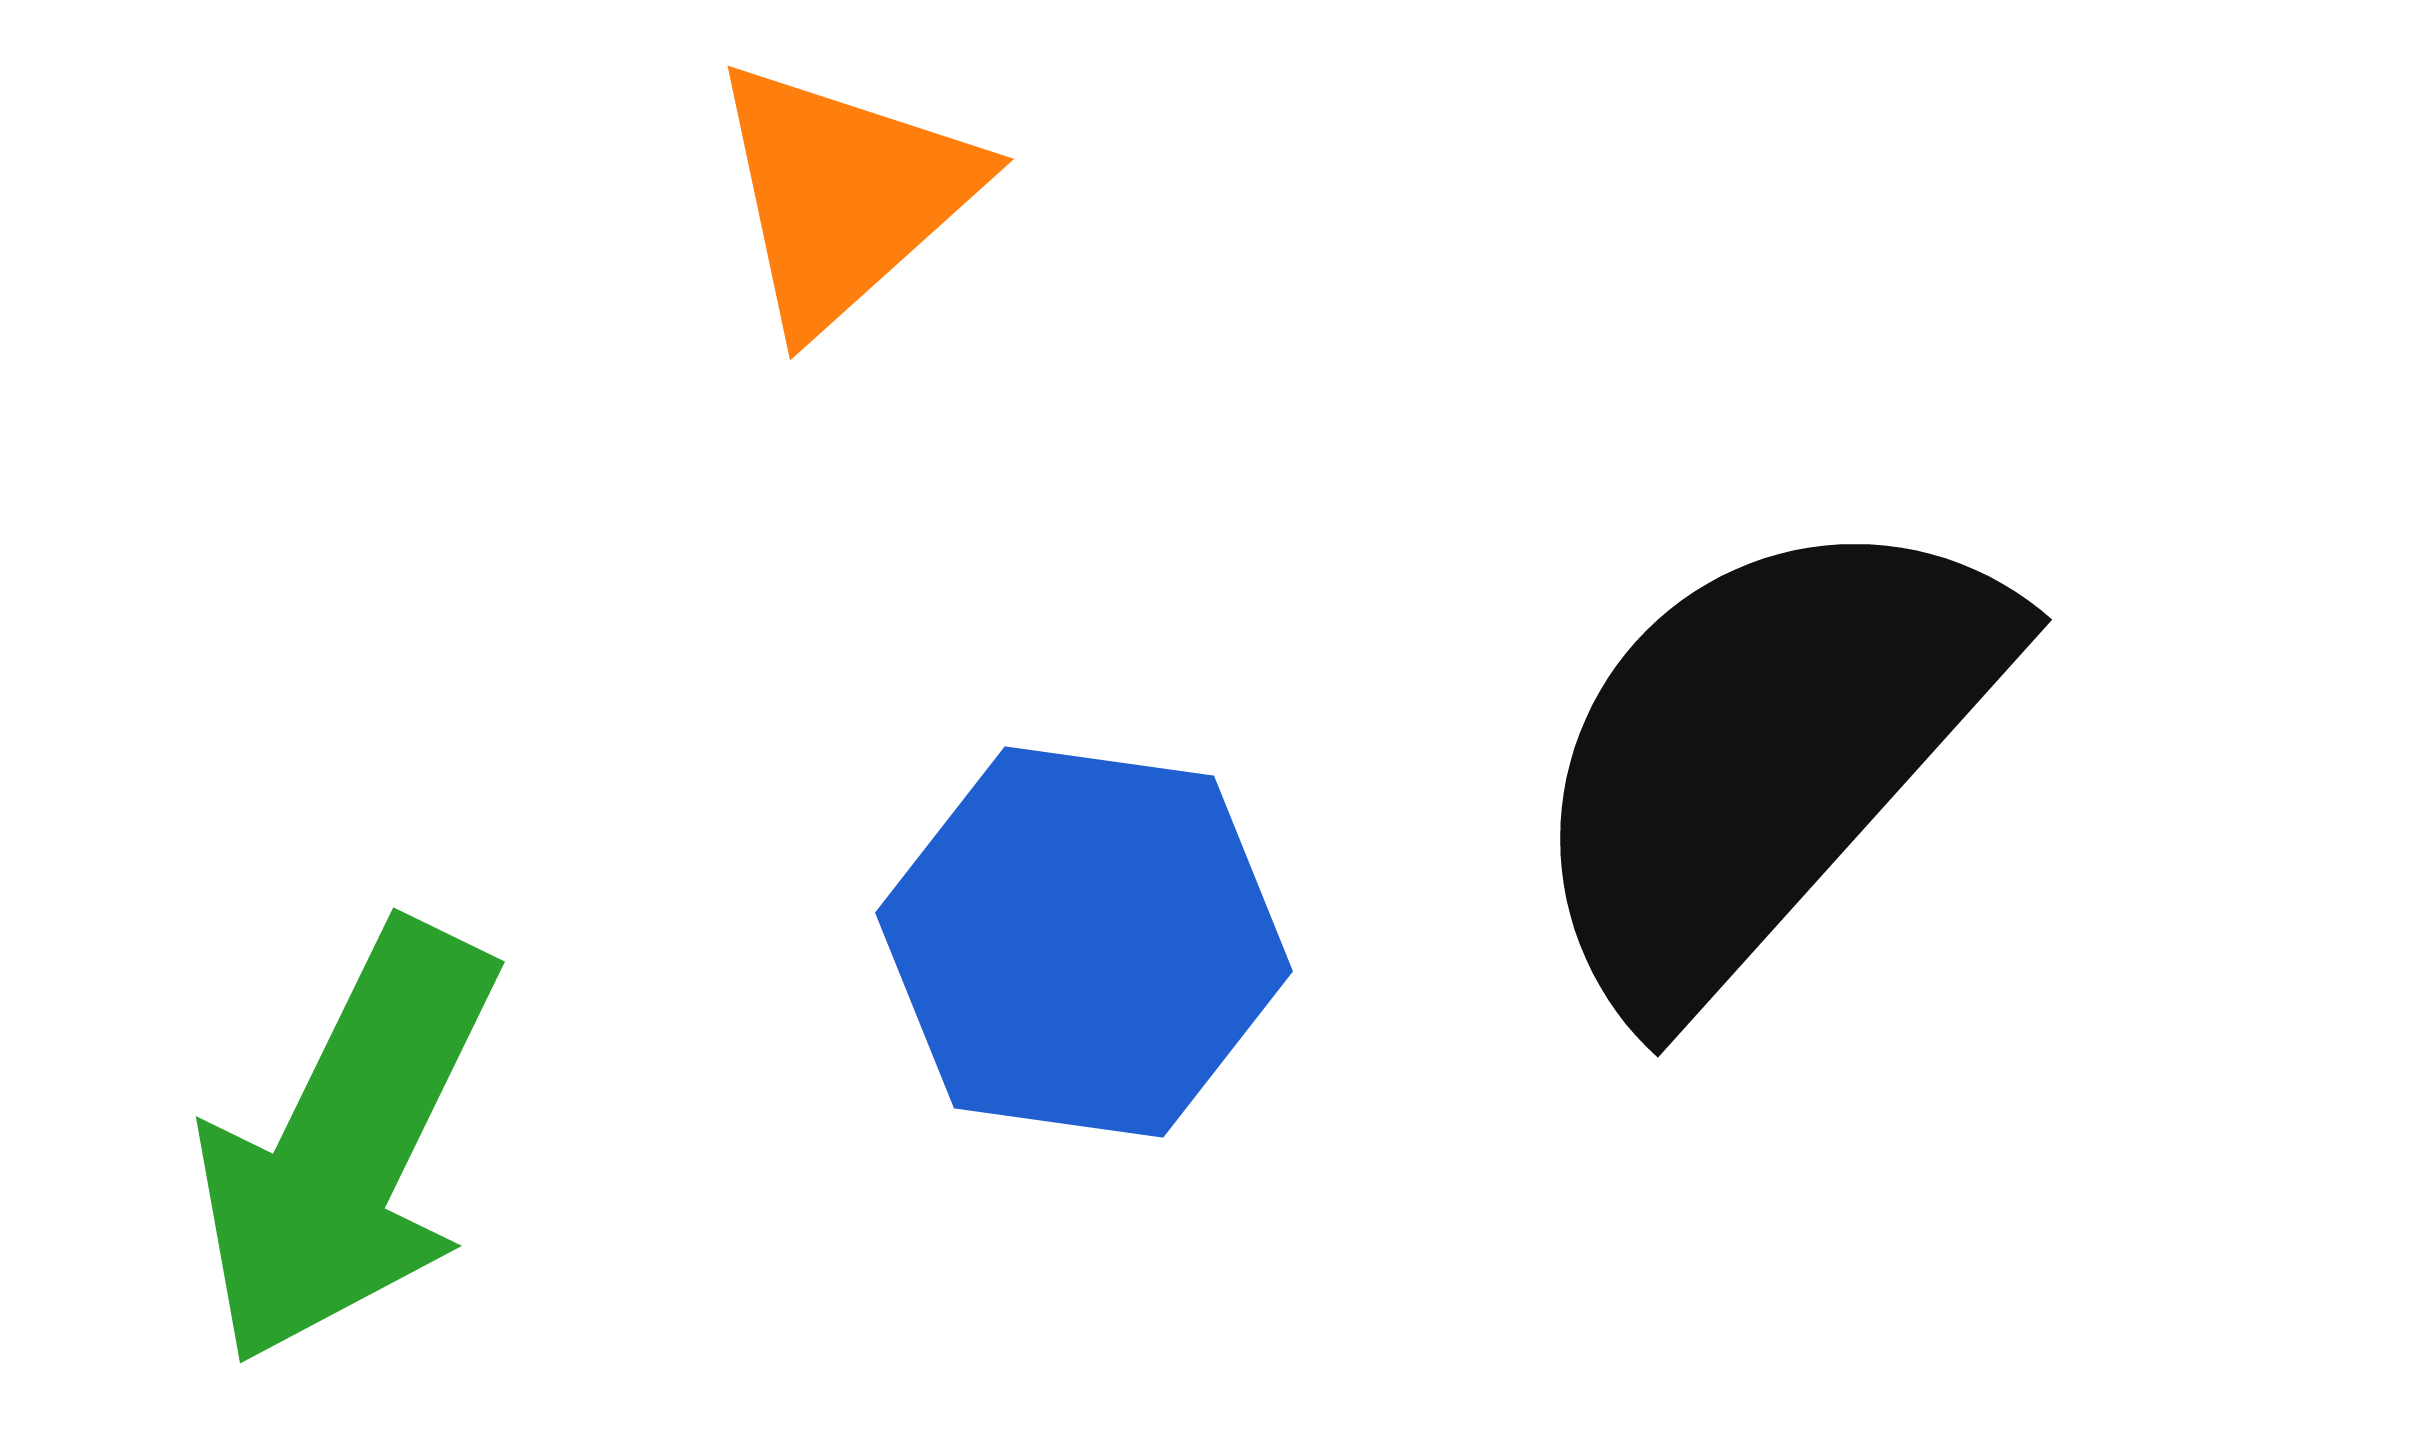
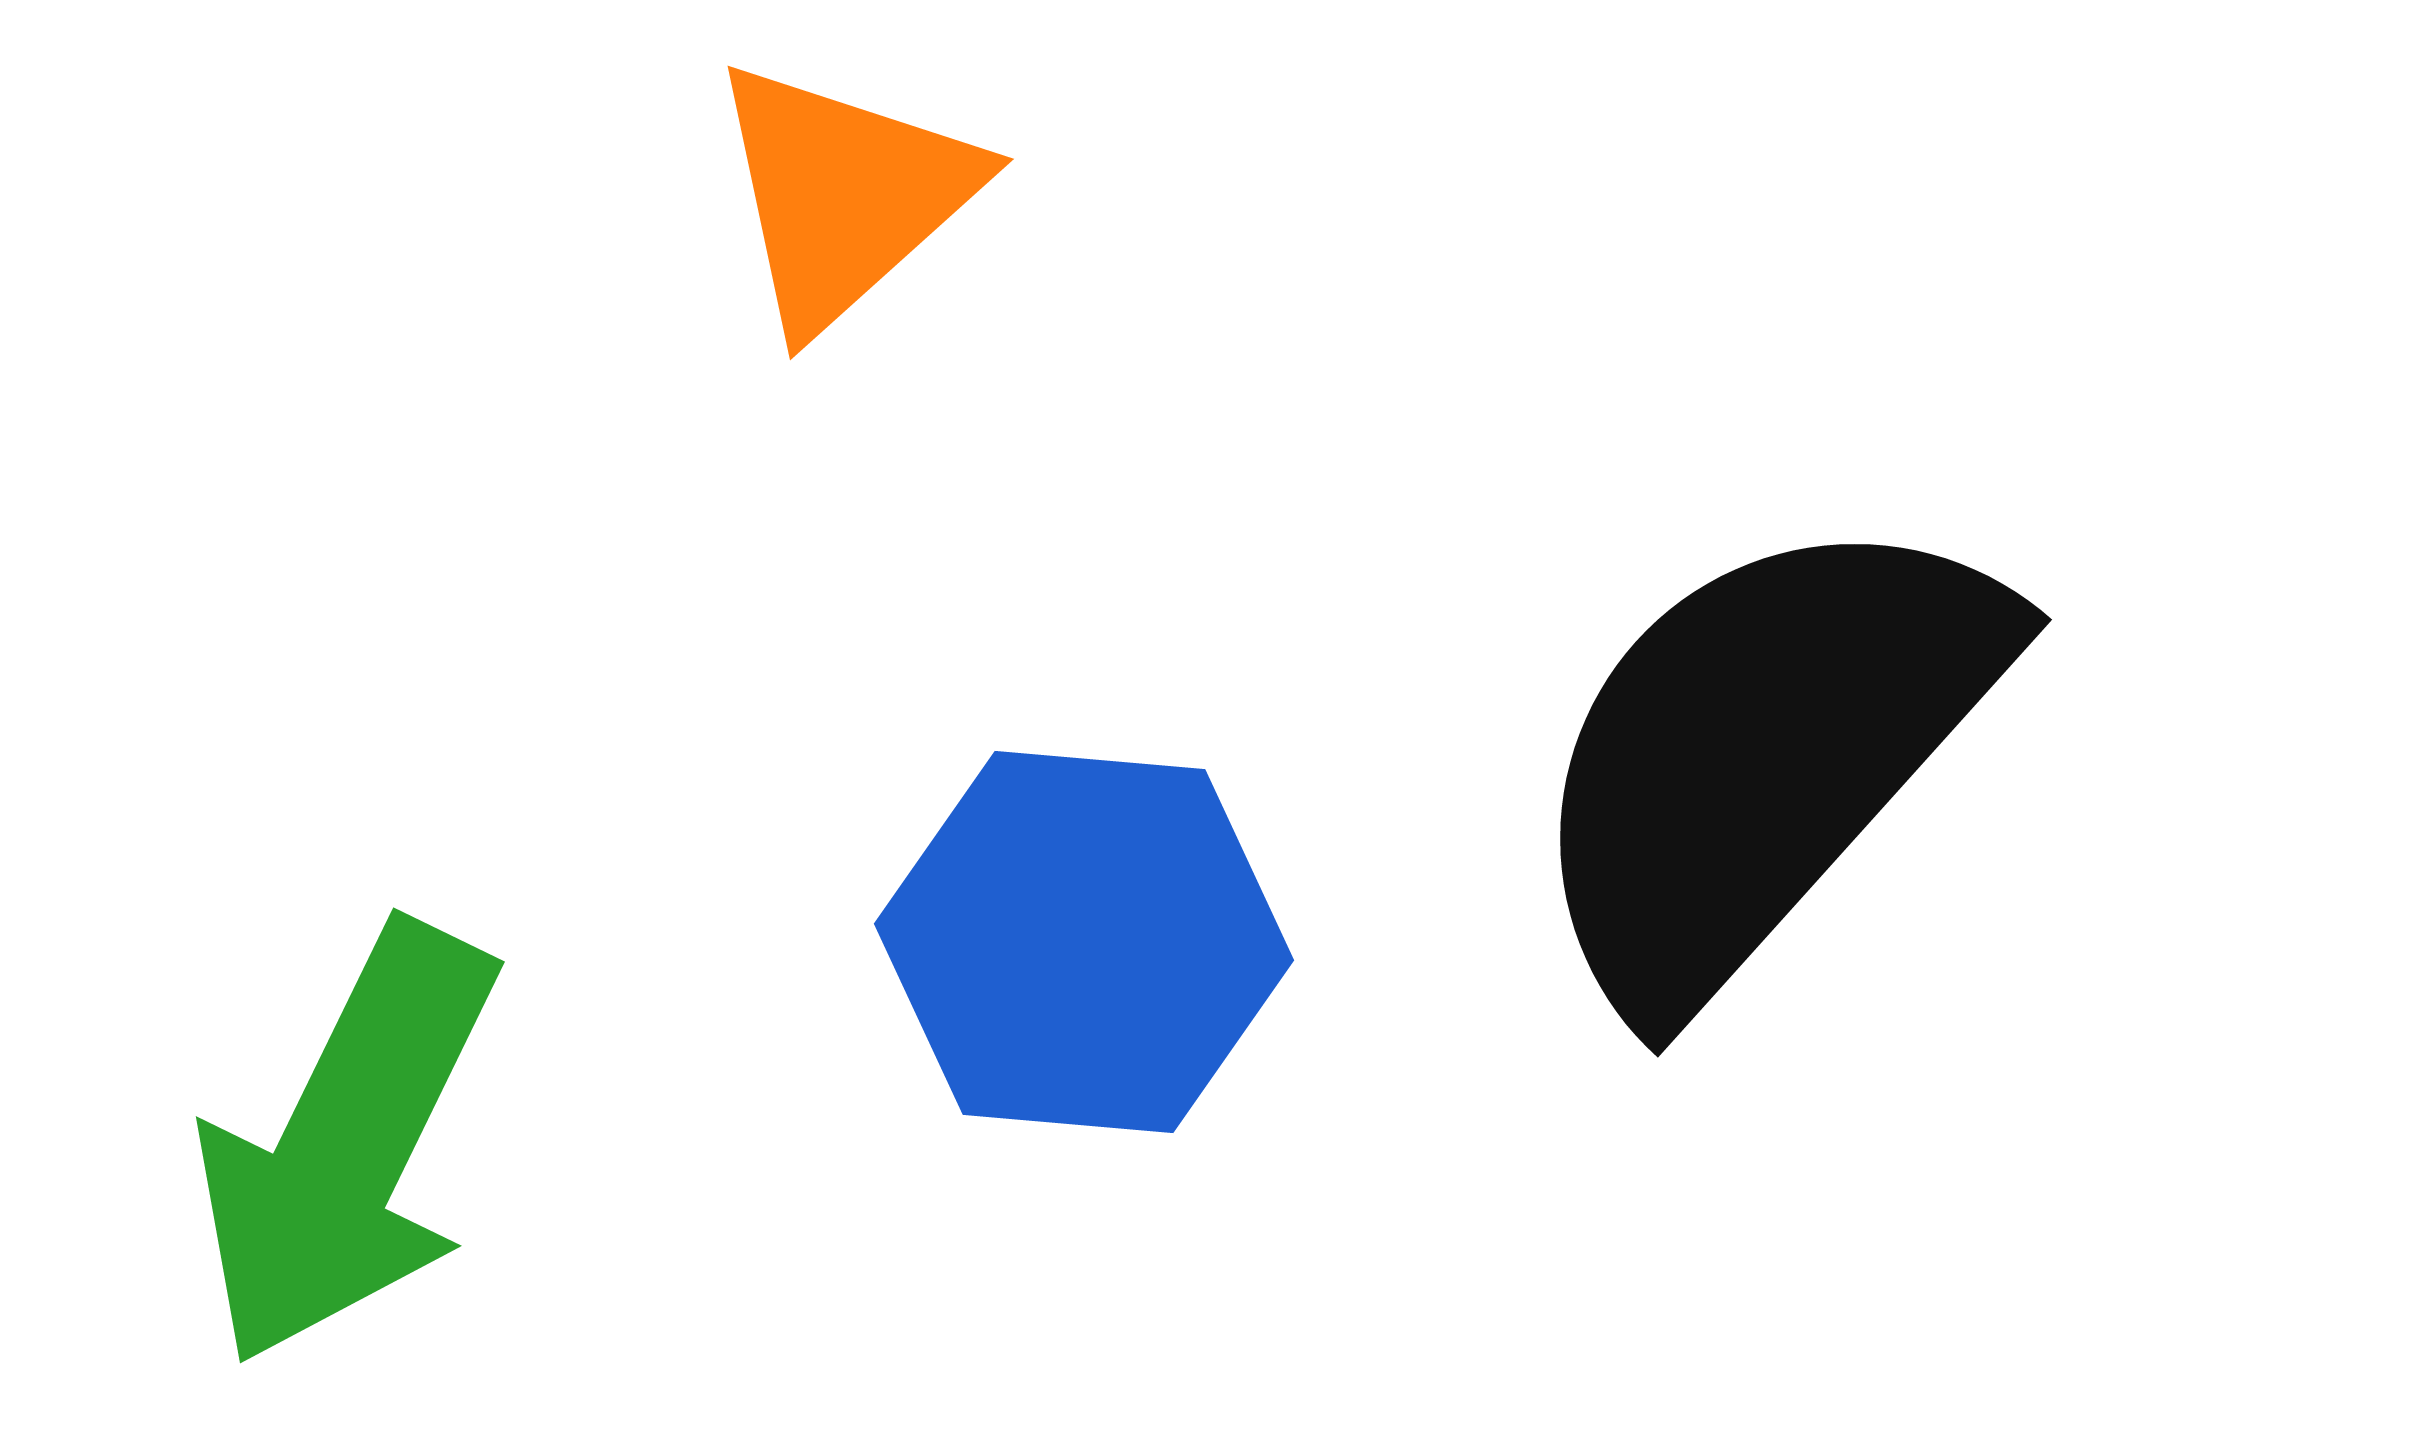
blue hexagon: rotated 3 degrees counterclockwise
